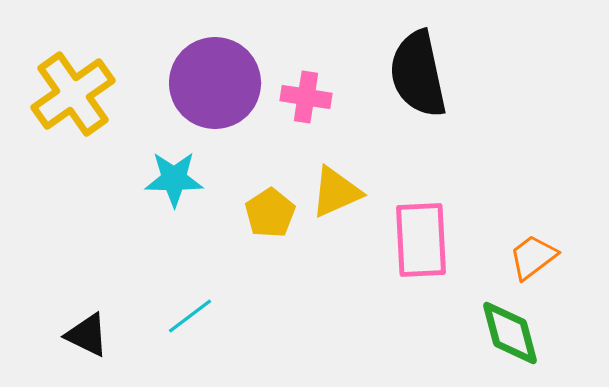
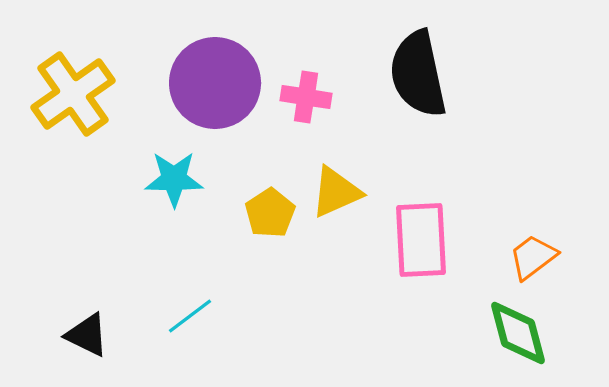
green diamond: moved 8 px right
